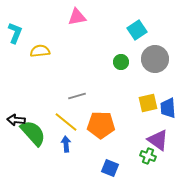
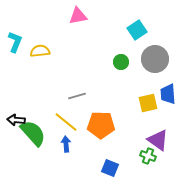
pink triangle: moved 1 px right, 1 px up
cyan L-shape: moved 9 px down
blue trapezoid: moved 14 px up
